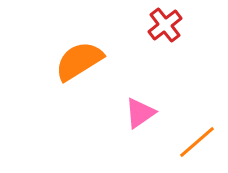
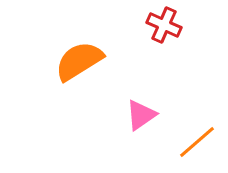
red cross: moved 1 px left; rotated 28 degrees counterclockwise
pink triangle: moved 1 px right, 2 px down
